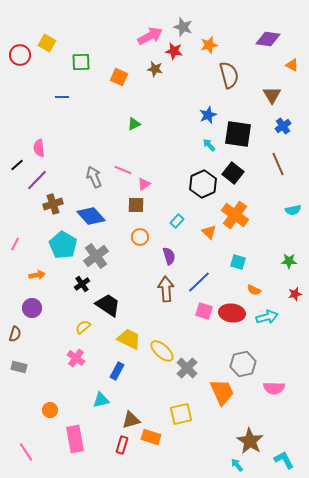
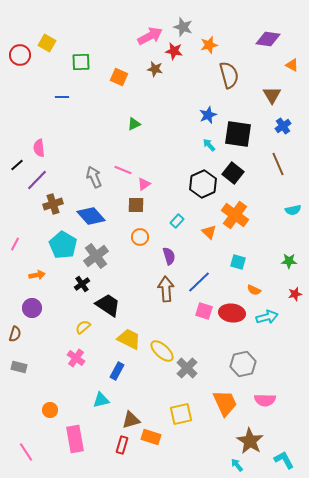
pink semicircle at (274, 388): moved 9 px left, 12 px down
orange trapezoid at (222, 392): moved 3 px right, 11 px down
